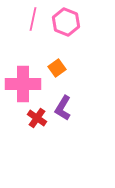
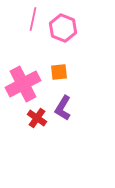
pink hexagon: moved 3 px left, 6 px down
orange square: moved 2 px right, 4 px down; rotated 30 degrees clockwise
pink cross: rotated 28 degrees counterclockwise
